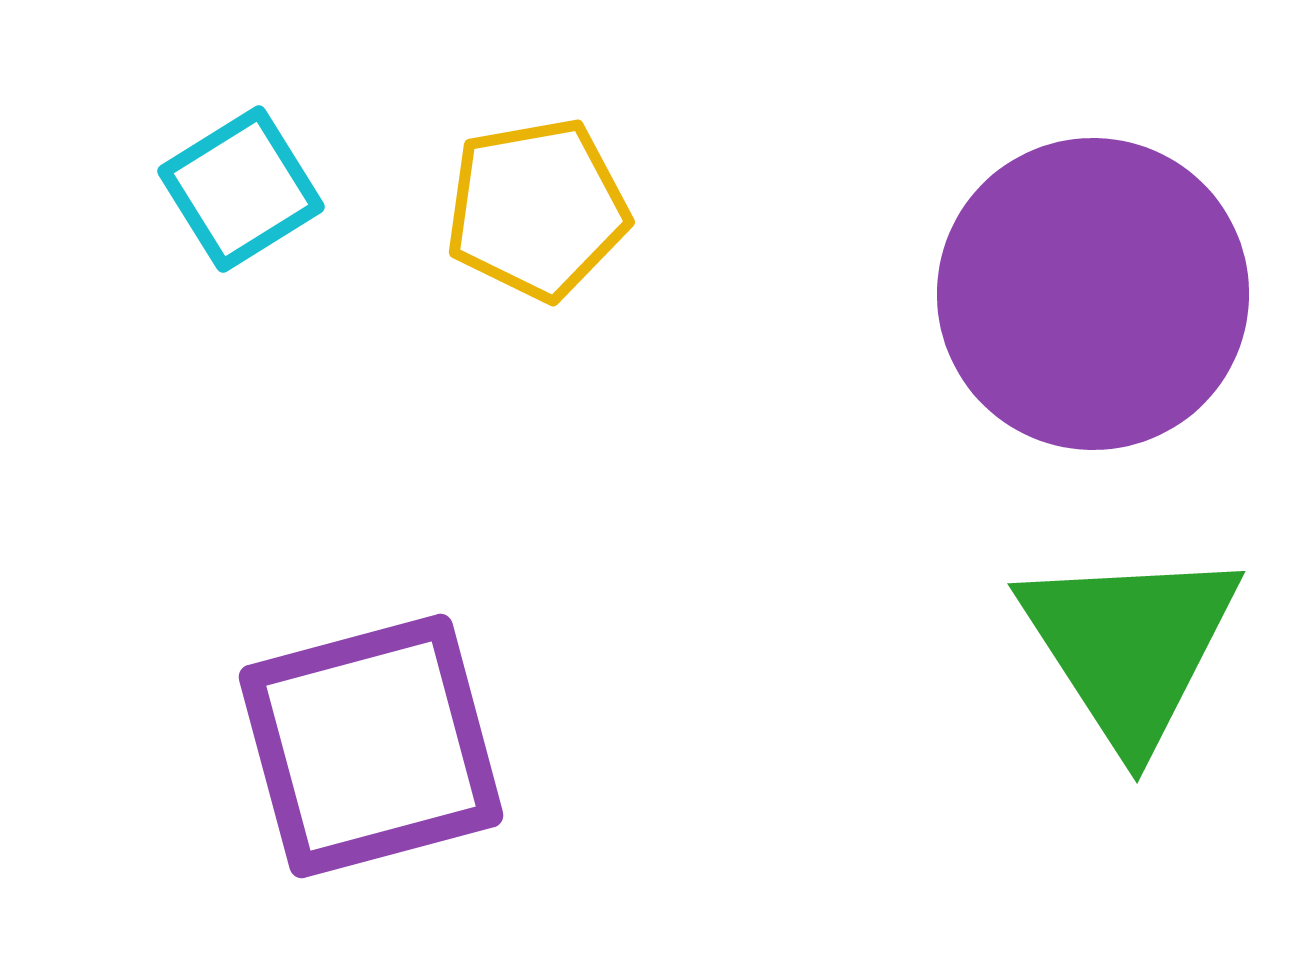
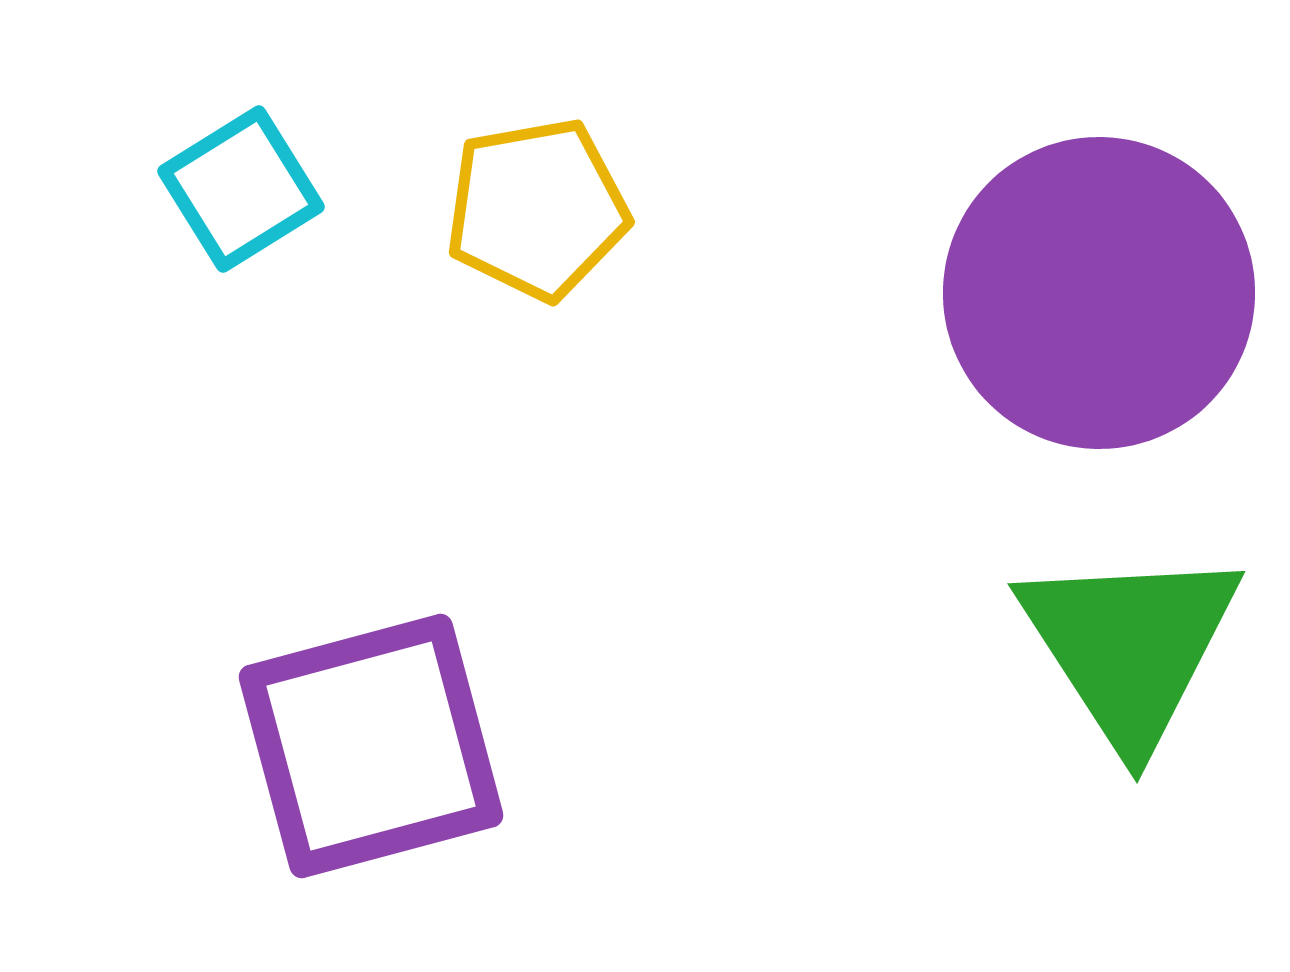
purple circle: moved 6 px right, 1 px up
